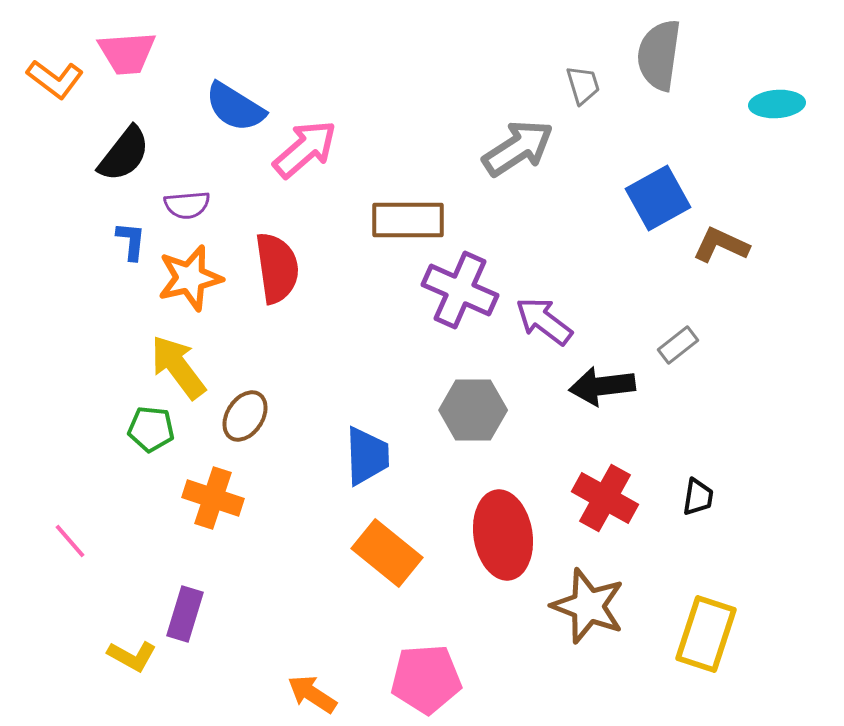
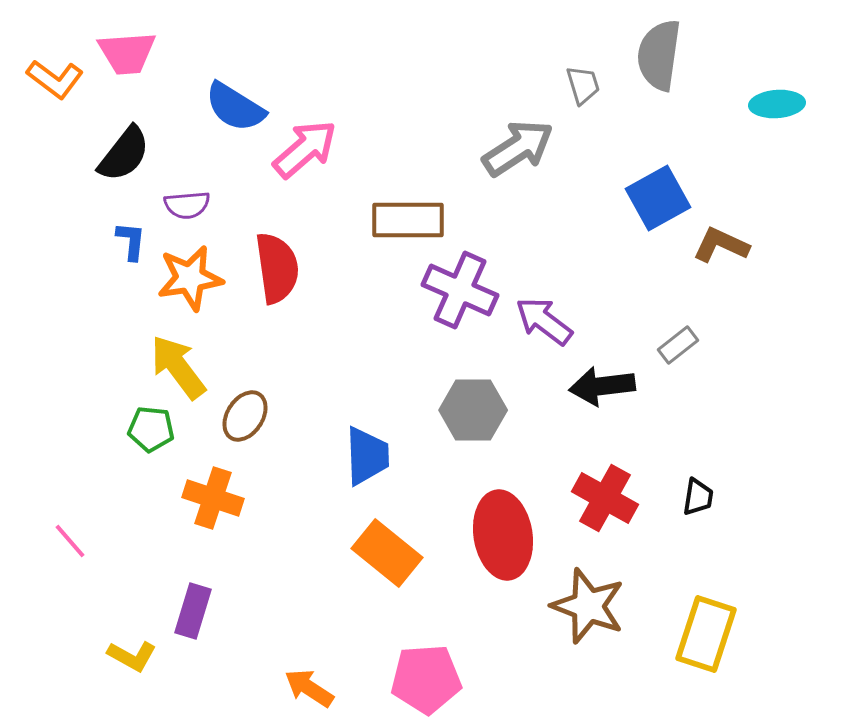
orange star: rotated 4 degrees clockwise
purple rectangle: moved 8 px right, 3 px up
orange arrow: moved 3 px left, 6 px up
